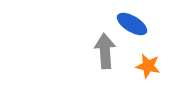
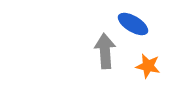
blue ellipse: moved 1 px right
